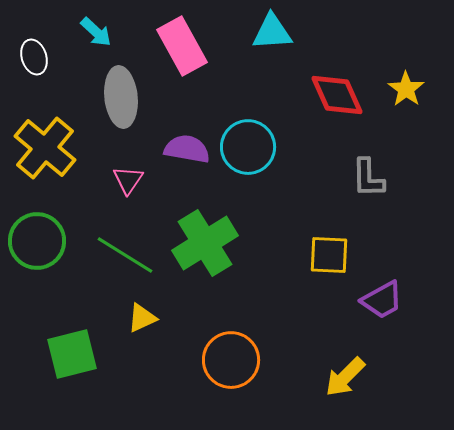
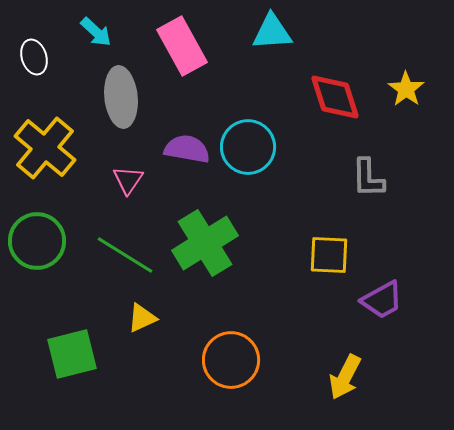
red diamond: moved 2 px left, 2 px down; rotated 6 degrees clockwise
yellow arrow: rotated 18 degrees counterclockwise
